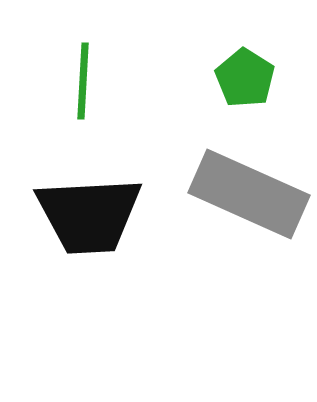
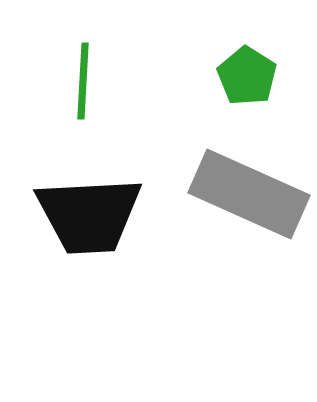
green pentagon: moved 2 px right, 2 px up
